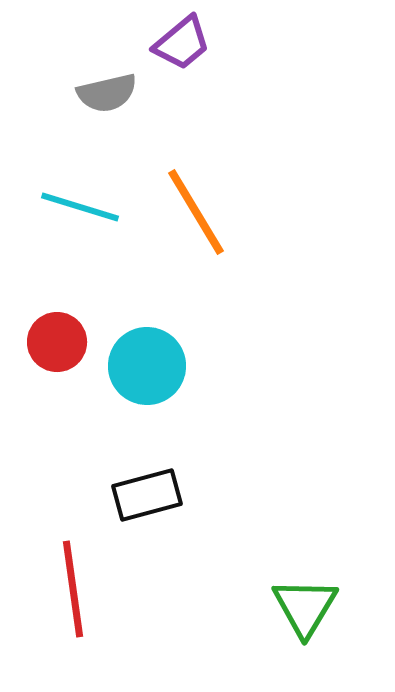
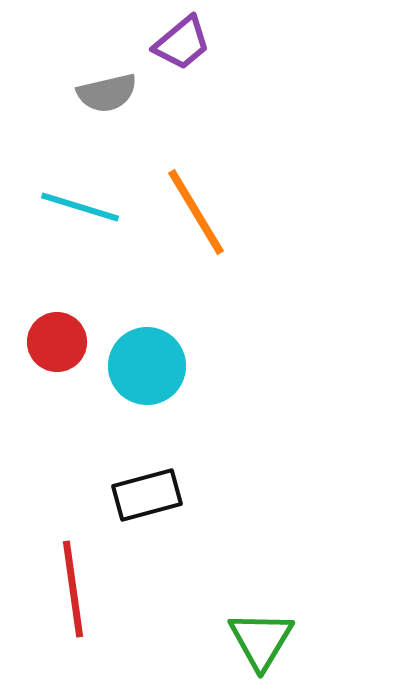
green triangle: moved 44 px left, 33 px down
